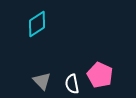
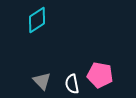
cyan diamond: moved 4 px up
pink pentagon: rotated 15 degrees counterclockwise
